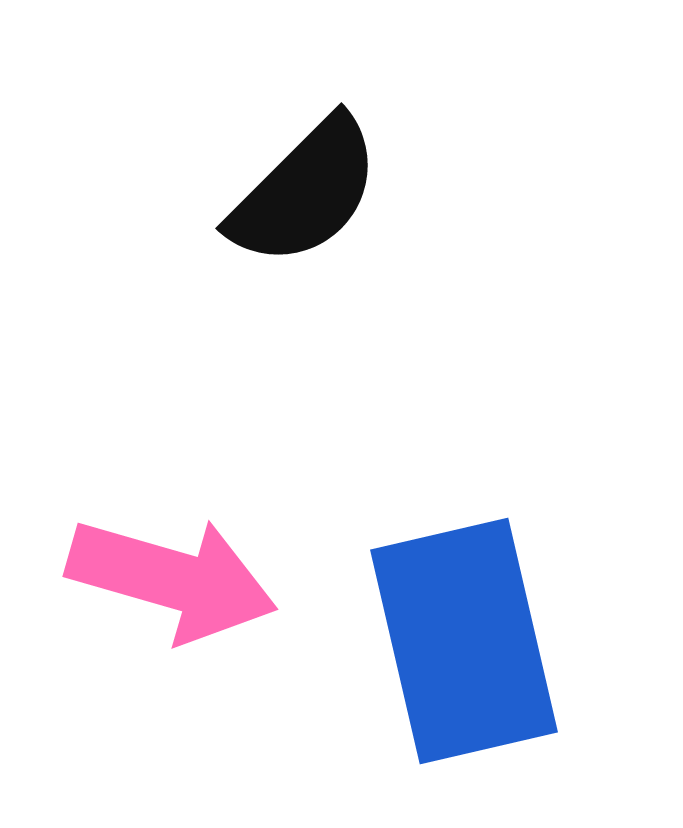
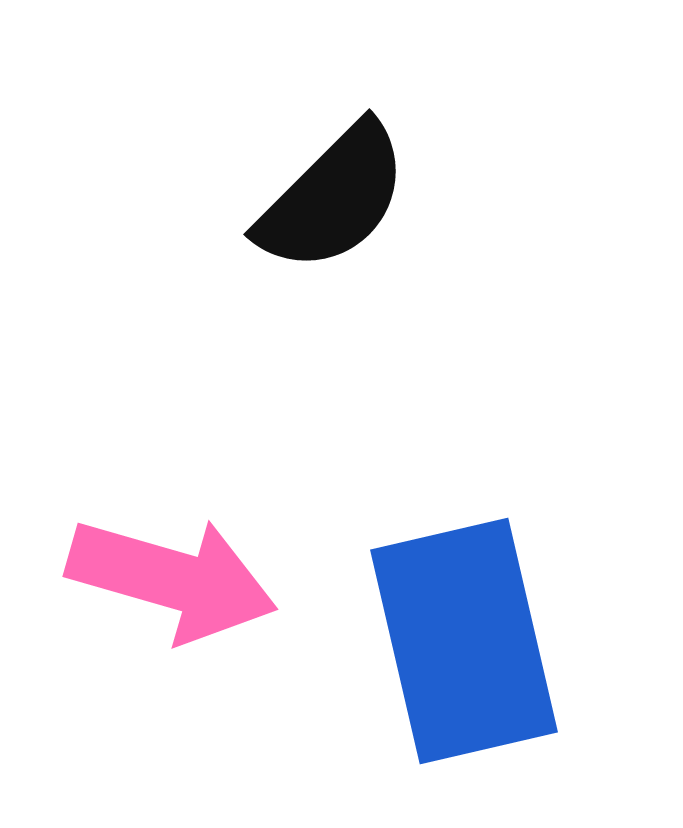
black semicircle: moved 28 px right, 6 px down
